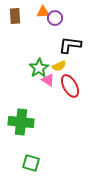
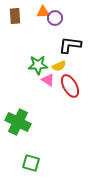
green star: moved 1 px left, 3 px up; rotated 30 degrees clockwise
green cross: moved 3 px left; rotated 20 degrees clockwise
